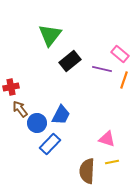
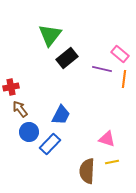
black rectangle: moved 3 px left, 3 px up
orange line: moved 1 px up; rotated 12 degrees counterclockwise
blue circle: moved 8 px left, 9 px down
